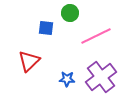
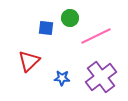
green circle: moved 5 px down
blue star: moved 5 px left, 1 px up
